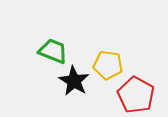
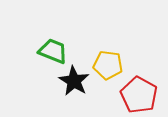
red pentagon: moved 3 px right
